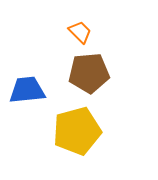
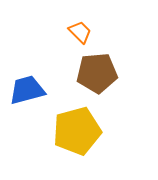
brown pentagon: moved 8 px right
blue trapezoid: rotated 9 degrees counterclockwise
